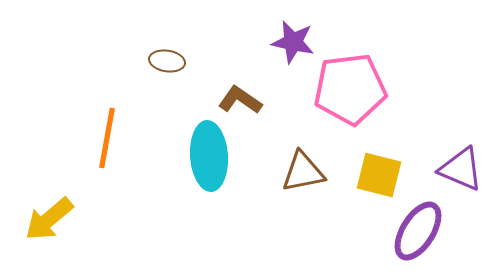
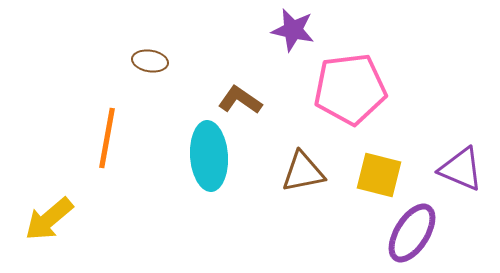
purple star: moved 12 px up
brown ellipse: moved 17 px left
purple ellipse: moved 6 px left, 2 px down
